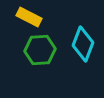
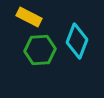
cyan diamond: moved 6 px left, 3 px up
